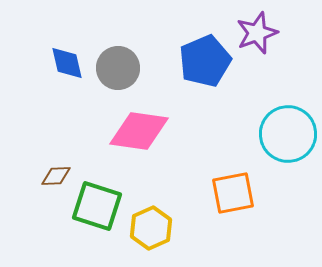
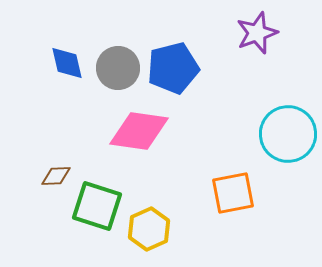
blue pentagon: moved 32 px left, 7 px down; rotated 9 degrees clockwise
yellow hexagon: moved 2 px left, 1 px down
